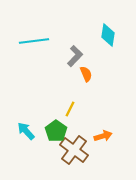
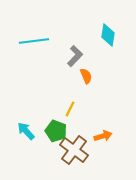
orange semicircle: moved 2 px down
green pentagon: rotated 15 degrees counterclockwise
